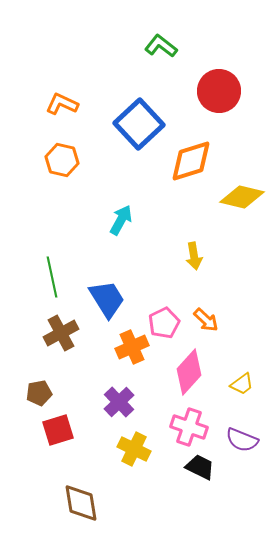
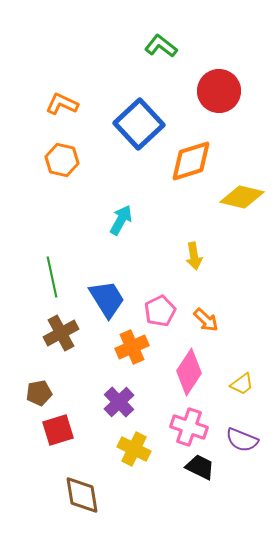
pink pentagon: moved 4 px left, 12 px up
pink diamond: rotated 9 degrees counterclockwise
brown diamond: moved 1 px right, 8 px up
